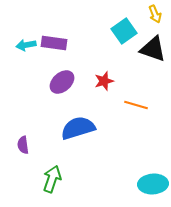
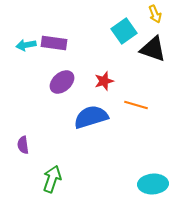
blue semicircle: moved 13 px right, 11 px up
